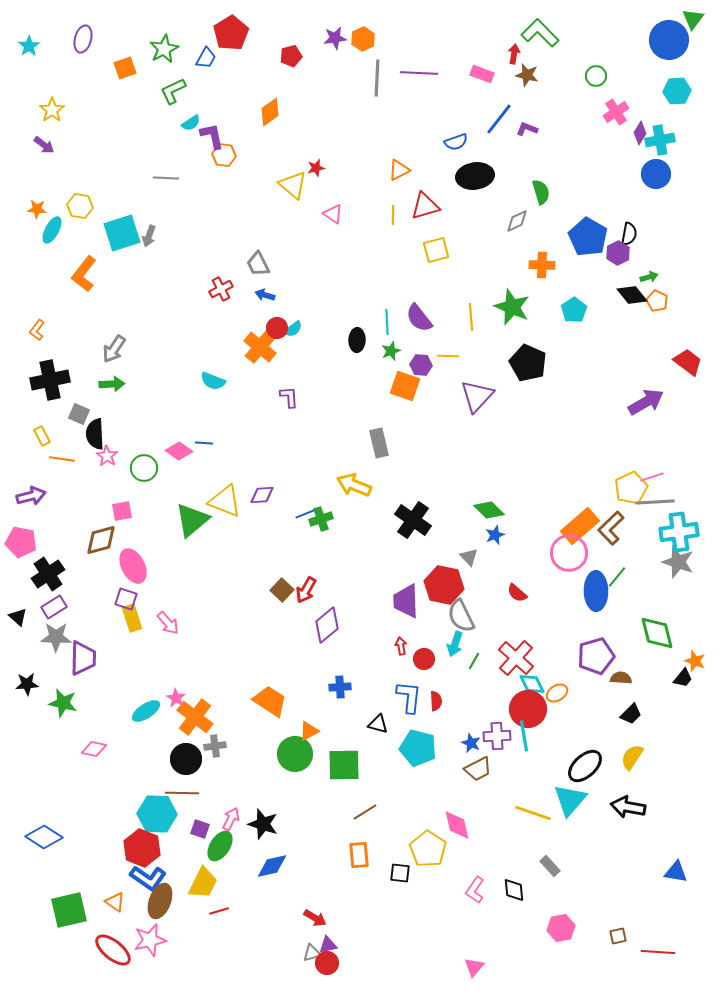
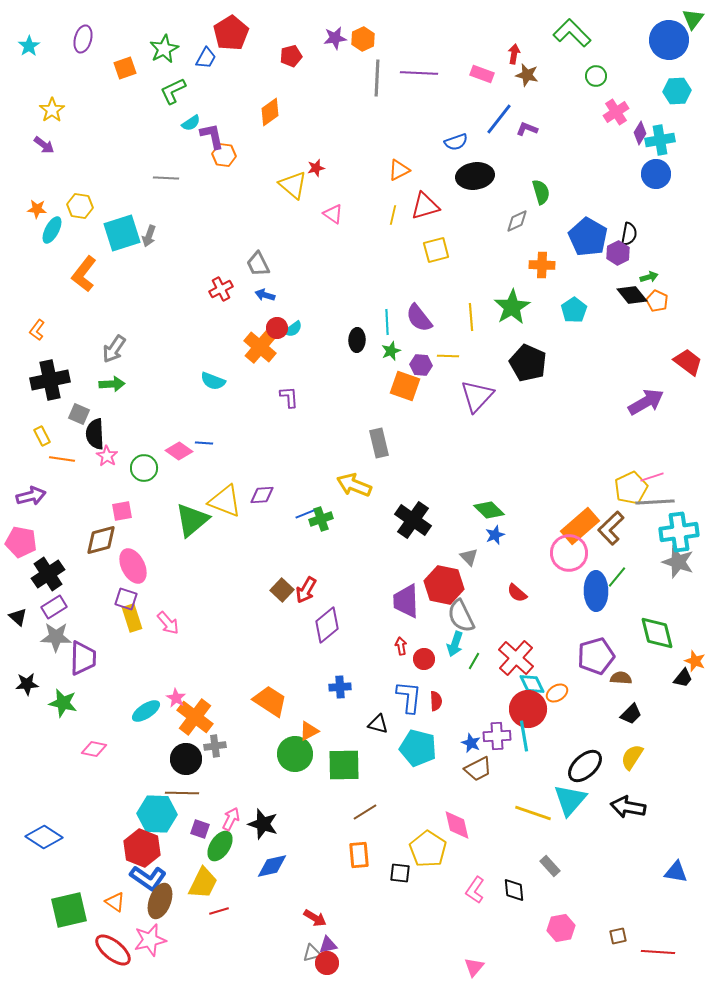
green L-shape at (540, 33): moved 32 px right
yellow line at (393, 215): rotated 12 degrees clockwise
green star at (512, 307): rotated 18 degrees clockwise
